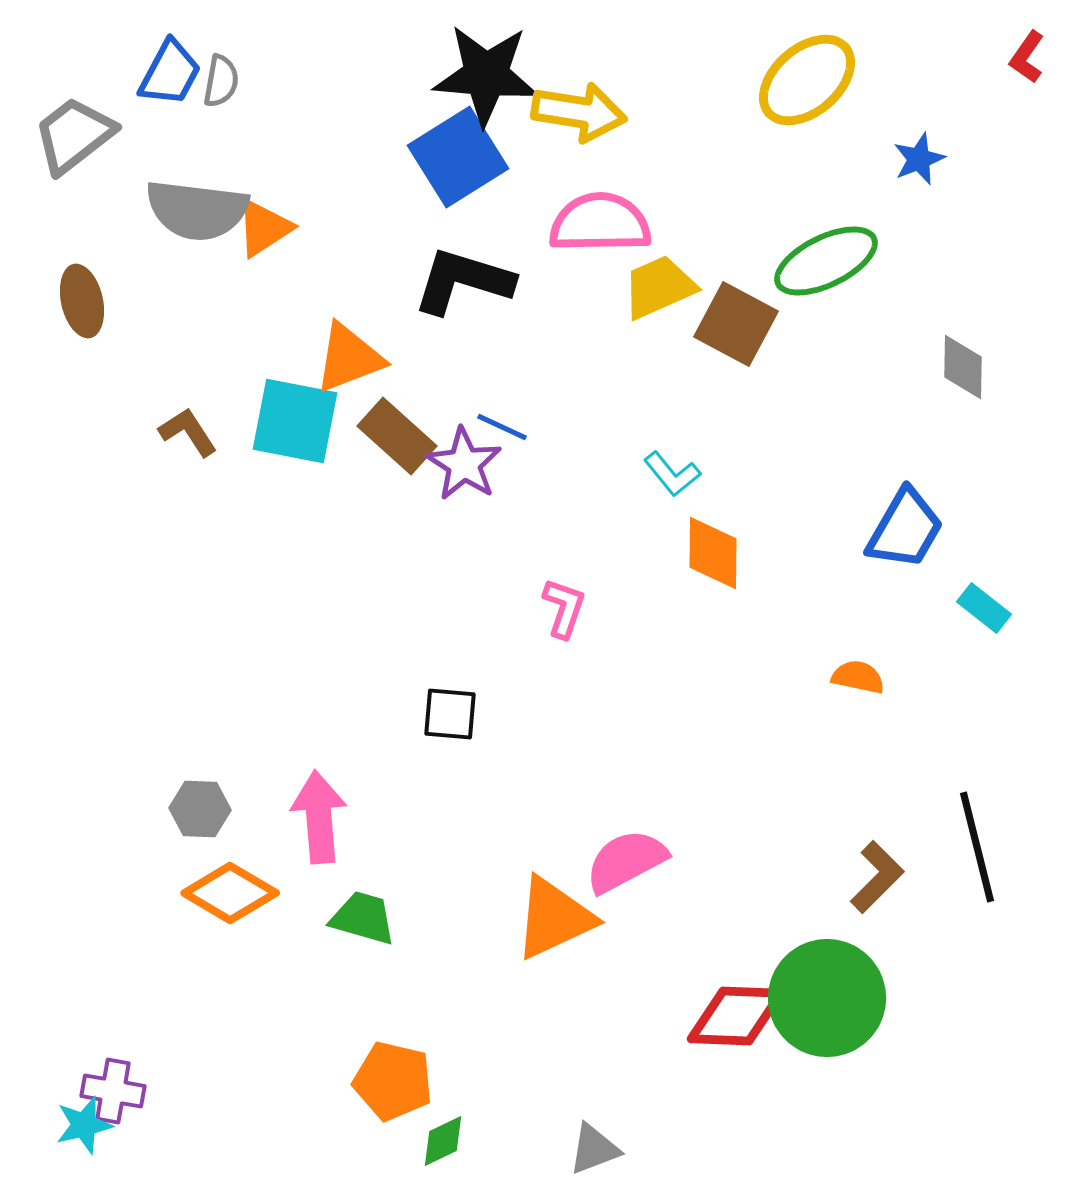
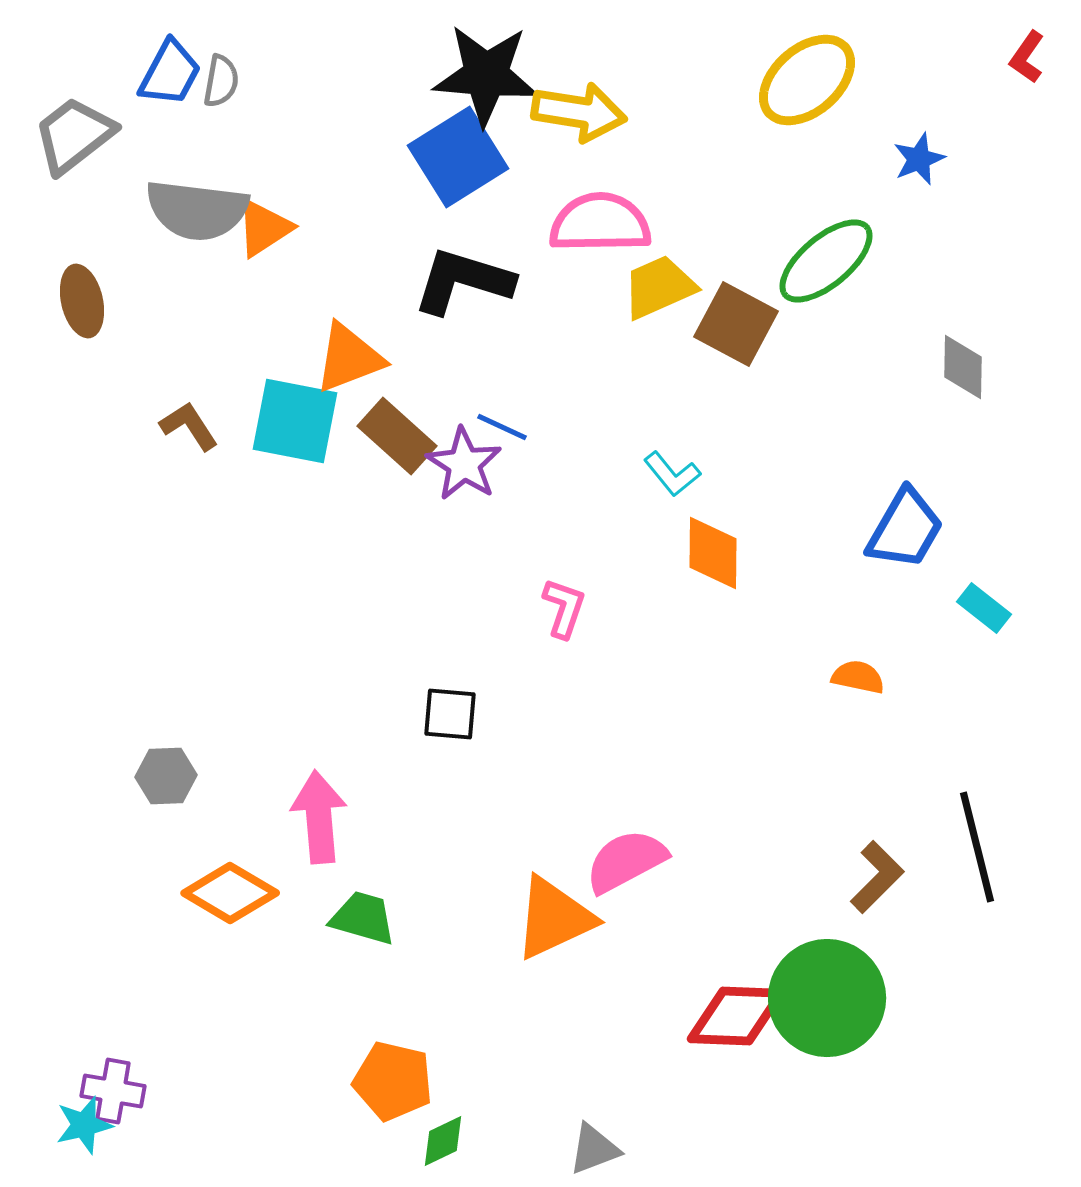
green ellipse at (826, 261): rotated 14 degrees counterclockwise
brown L-shape at (188, 432): moved 1 px right, 6 px up
gray hexagon at (200, 809): moved 34 px left, 33 px up; rotated 4 degrees counterclockwise
